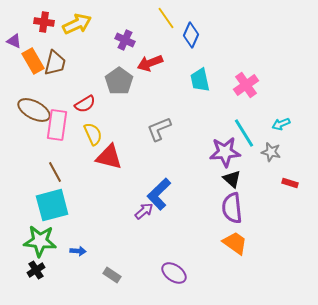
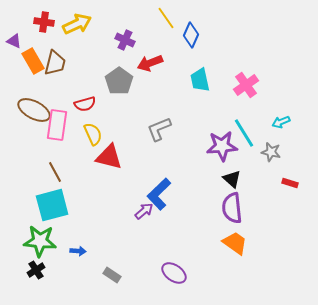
red semicircle: rotated 15 degrees clockwise
cyan arrow: moved 2 px up
purple star: moved 3 px left, 6 px up
